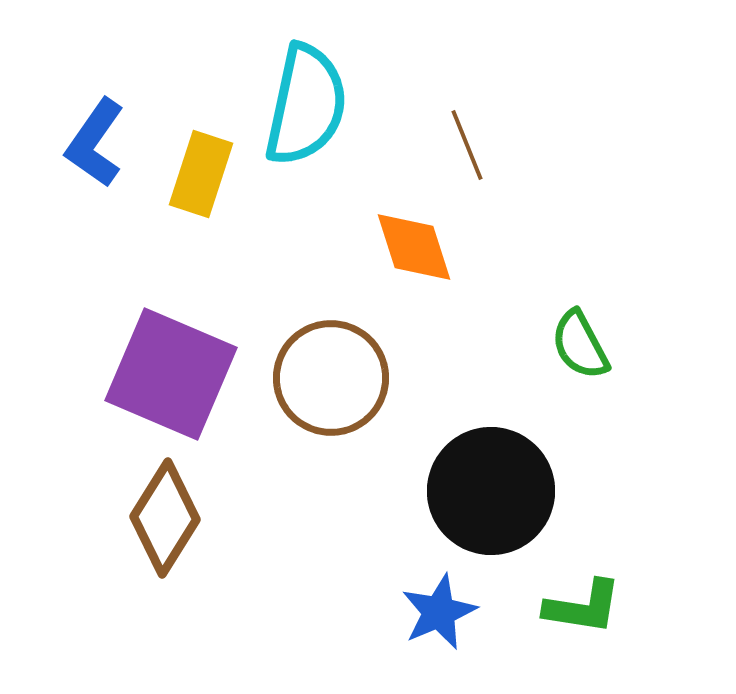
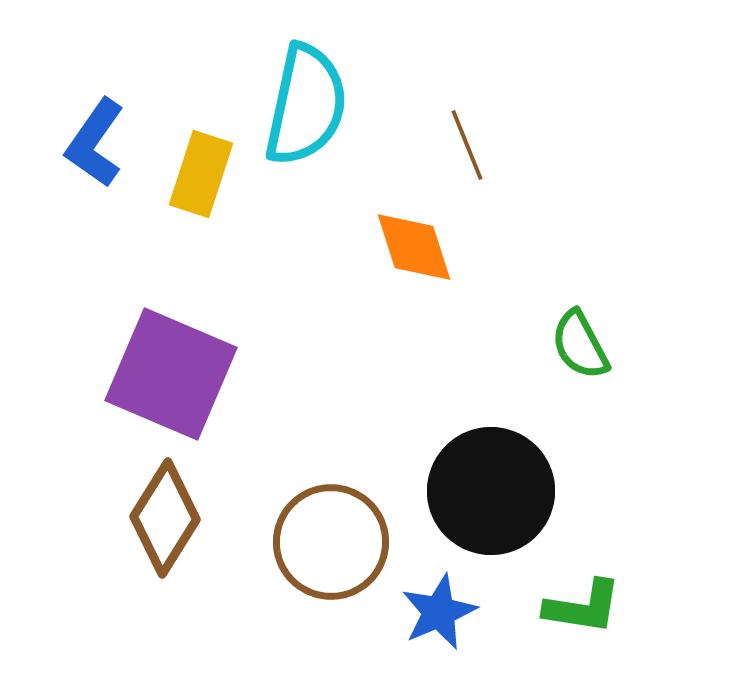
brown circle: moved 164 px down
